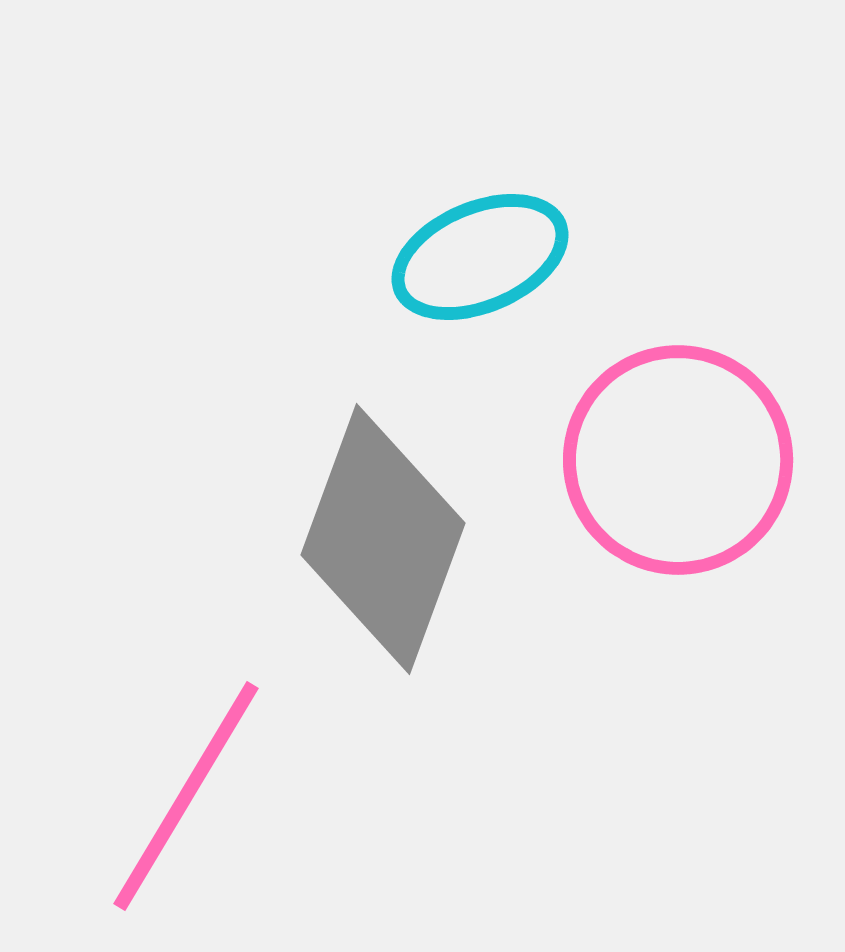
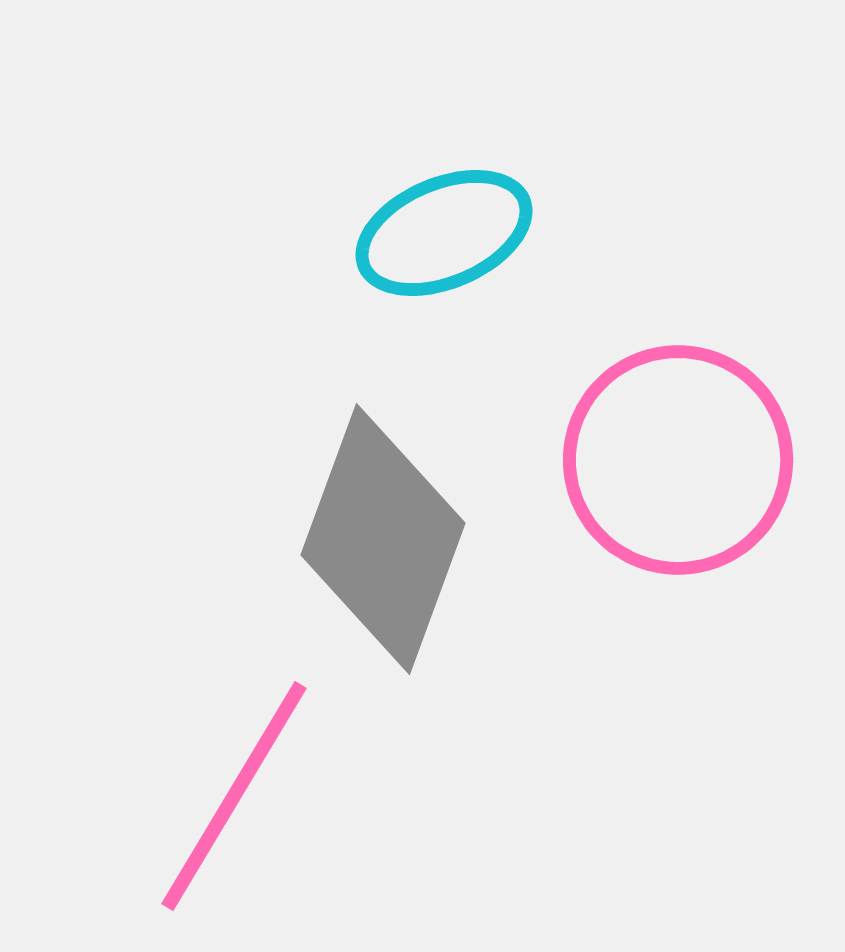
cyan ellipse: moved 36 px left, 24 px up
pink line: moved 48 px right
